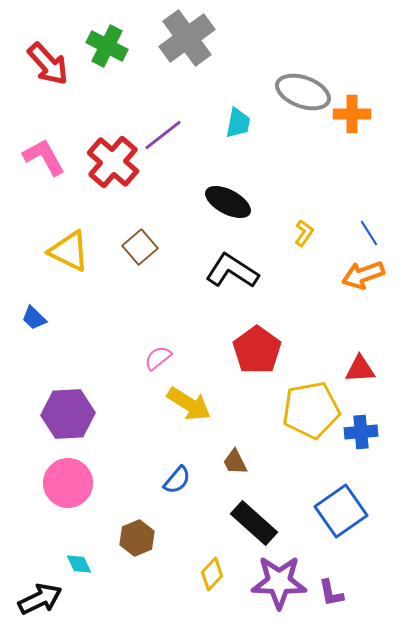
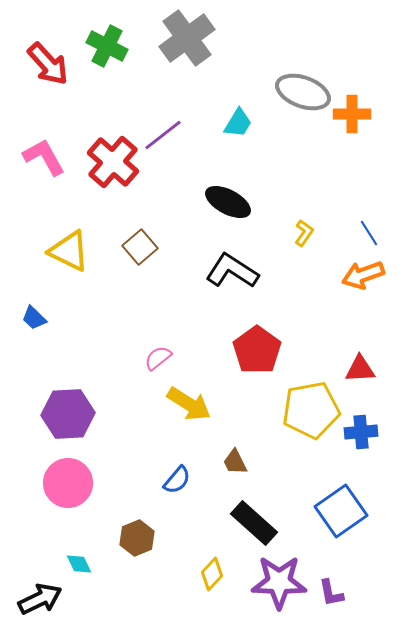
cyan trapezoid: rotated 20 degrees clockwise
